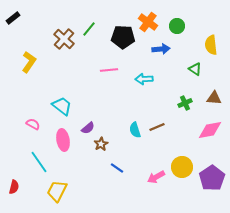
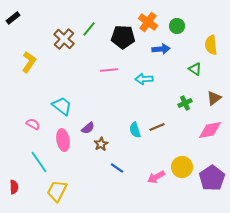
brown triangle: rotated 42 degrees counterclockwise
red semicircle: rotated 16 degrees counterclockwise
